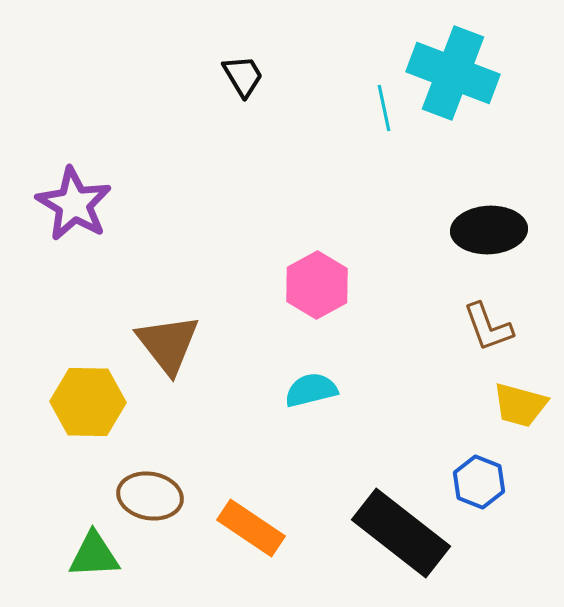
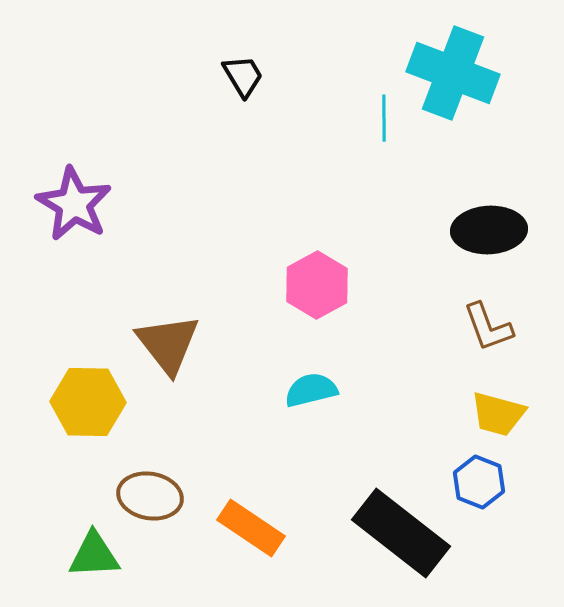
cyan line: moved 10 px down; rotated 12 degrees clockwise
yellow trapezoid: moved 22 px left, 9 px down
